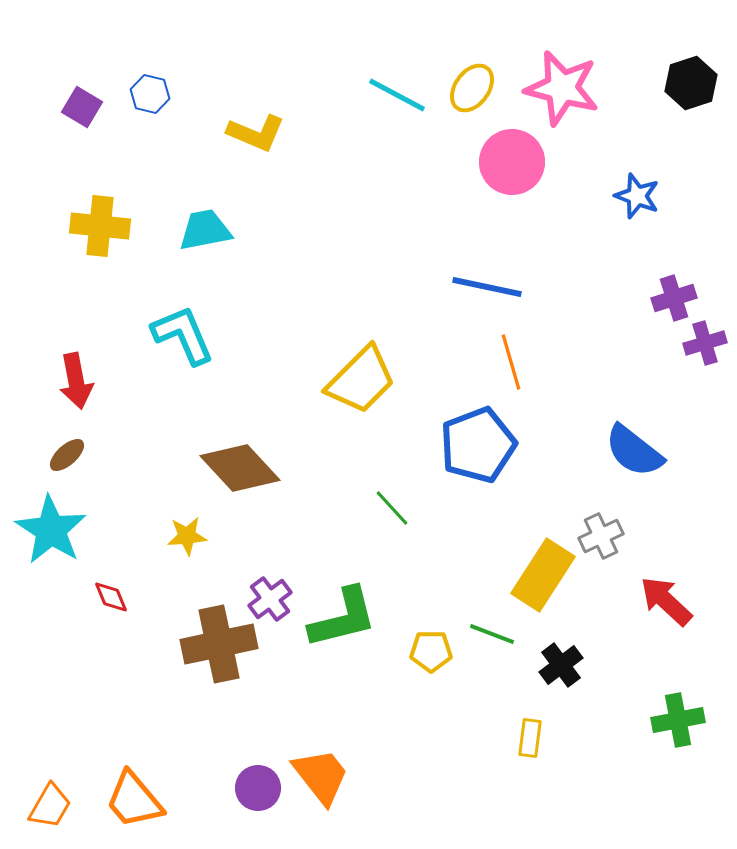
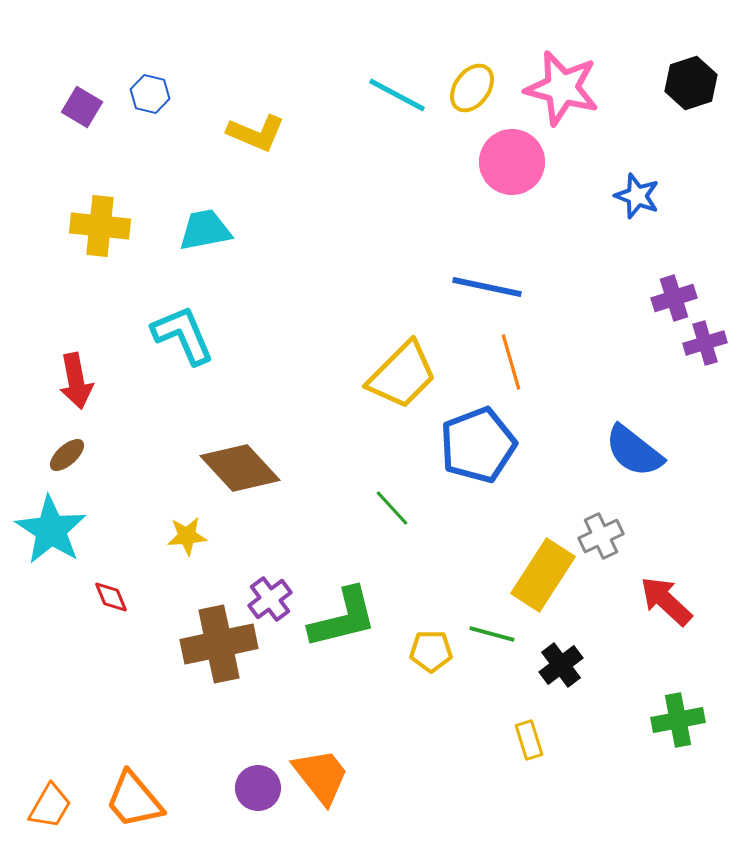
yellow trapezoid at (361, 380): moved 41 px right, 5 px up
green line at (492, 634): rotated 6 degrees counterclockwise
yellow rectangle at (530, 738): moved 1 px left, 2 px down; rotated 24 degrees counterclockwise
